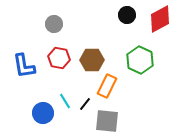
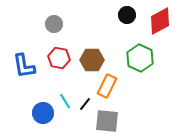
red diamond: moved 2 px down
green hexagon: moved 2 px up
